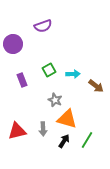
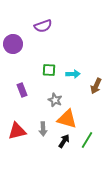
green square: rotated 32 degrees clockwise
purple rectangle: moved 10 px down
brown arrow: rotated 77 degrees clockwise
